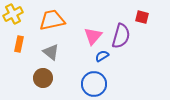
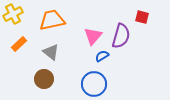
orange rectangle: rotated 35 degrees clockwise
brown circle: moved 1 px right, 1 px down
